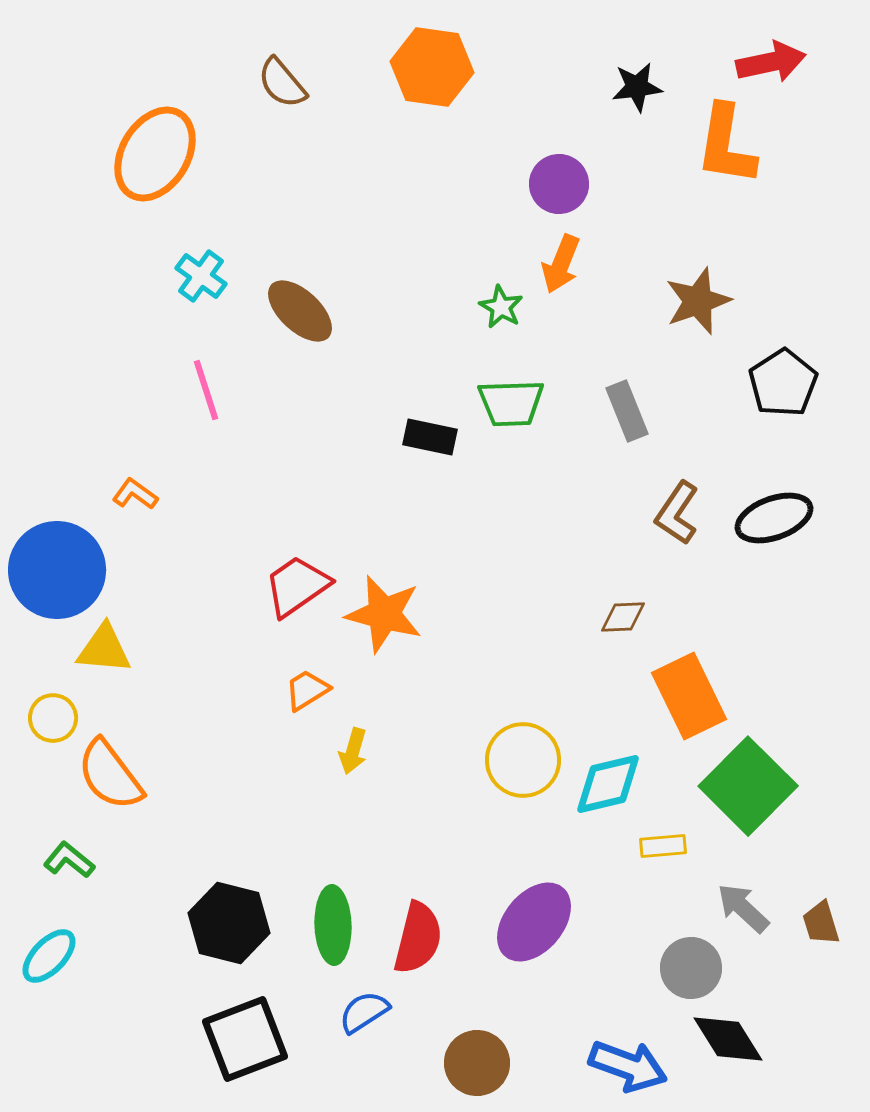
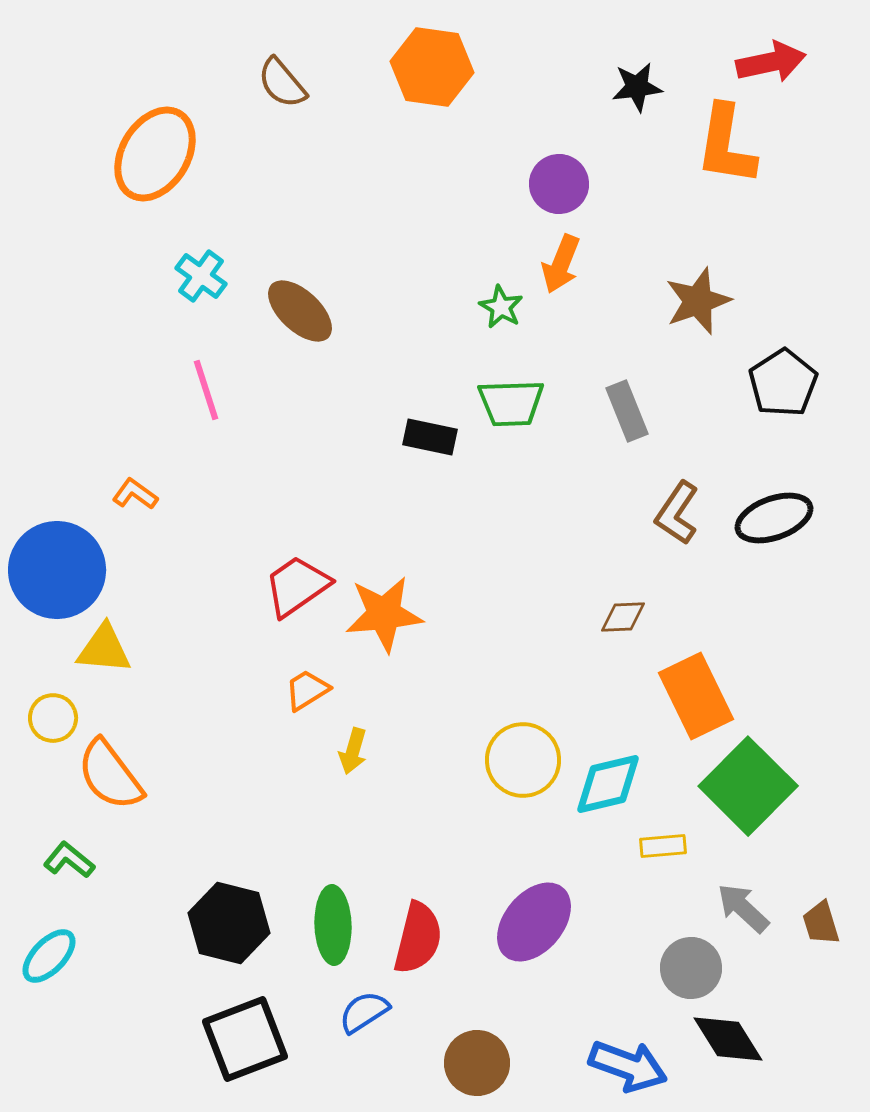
orange star at (384, 614): rotated 20 degrees counterclockwise
orange rectangle at (689, 696): moved 7 px right
